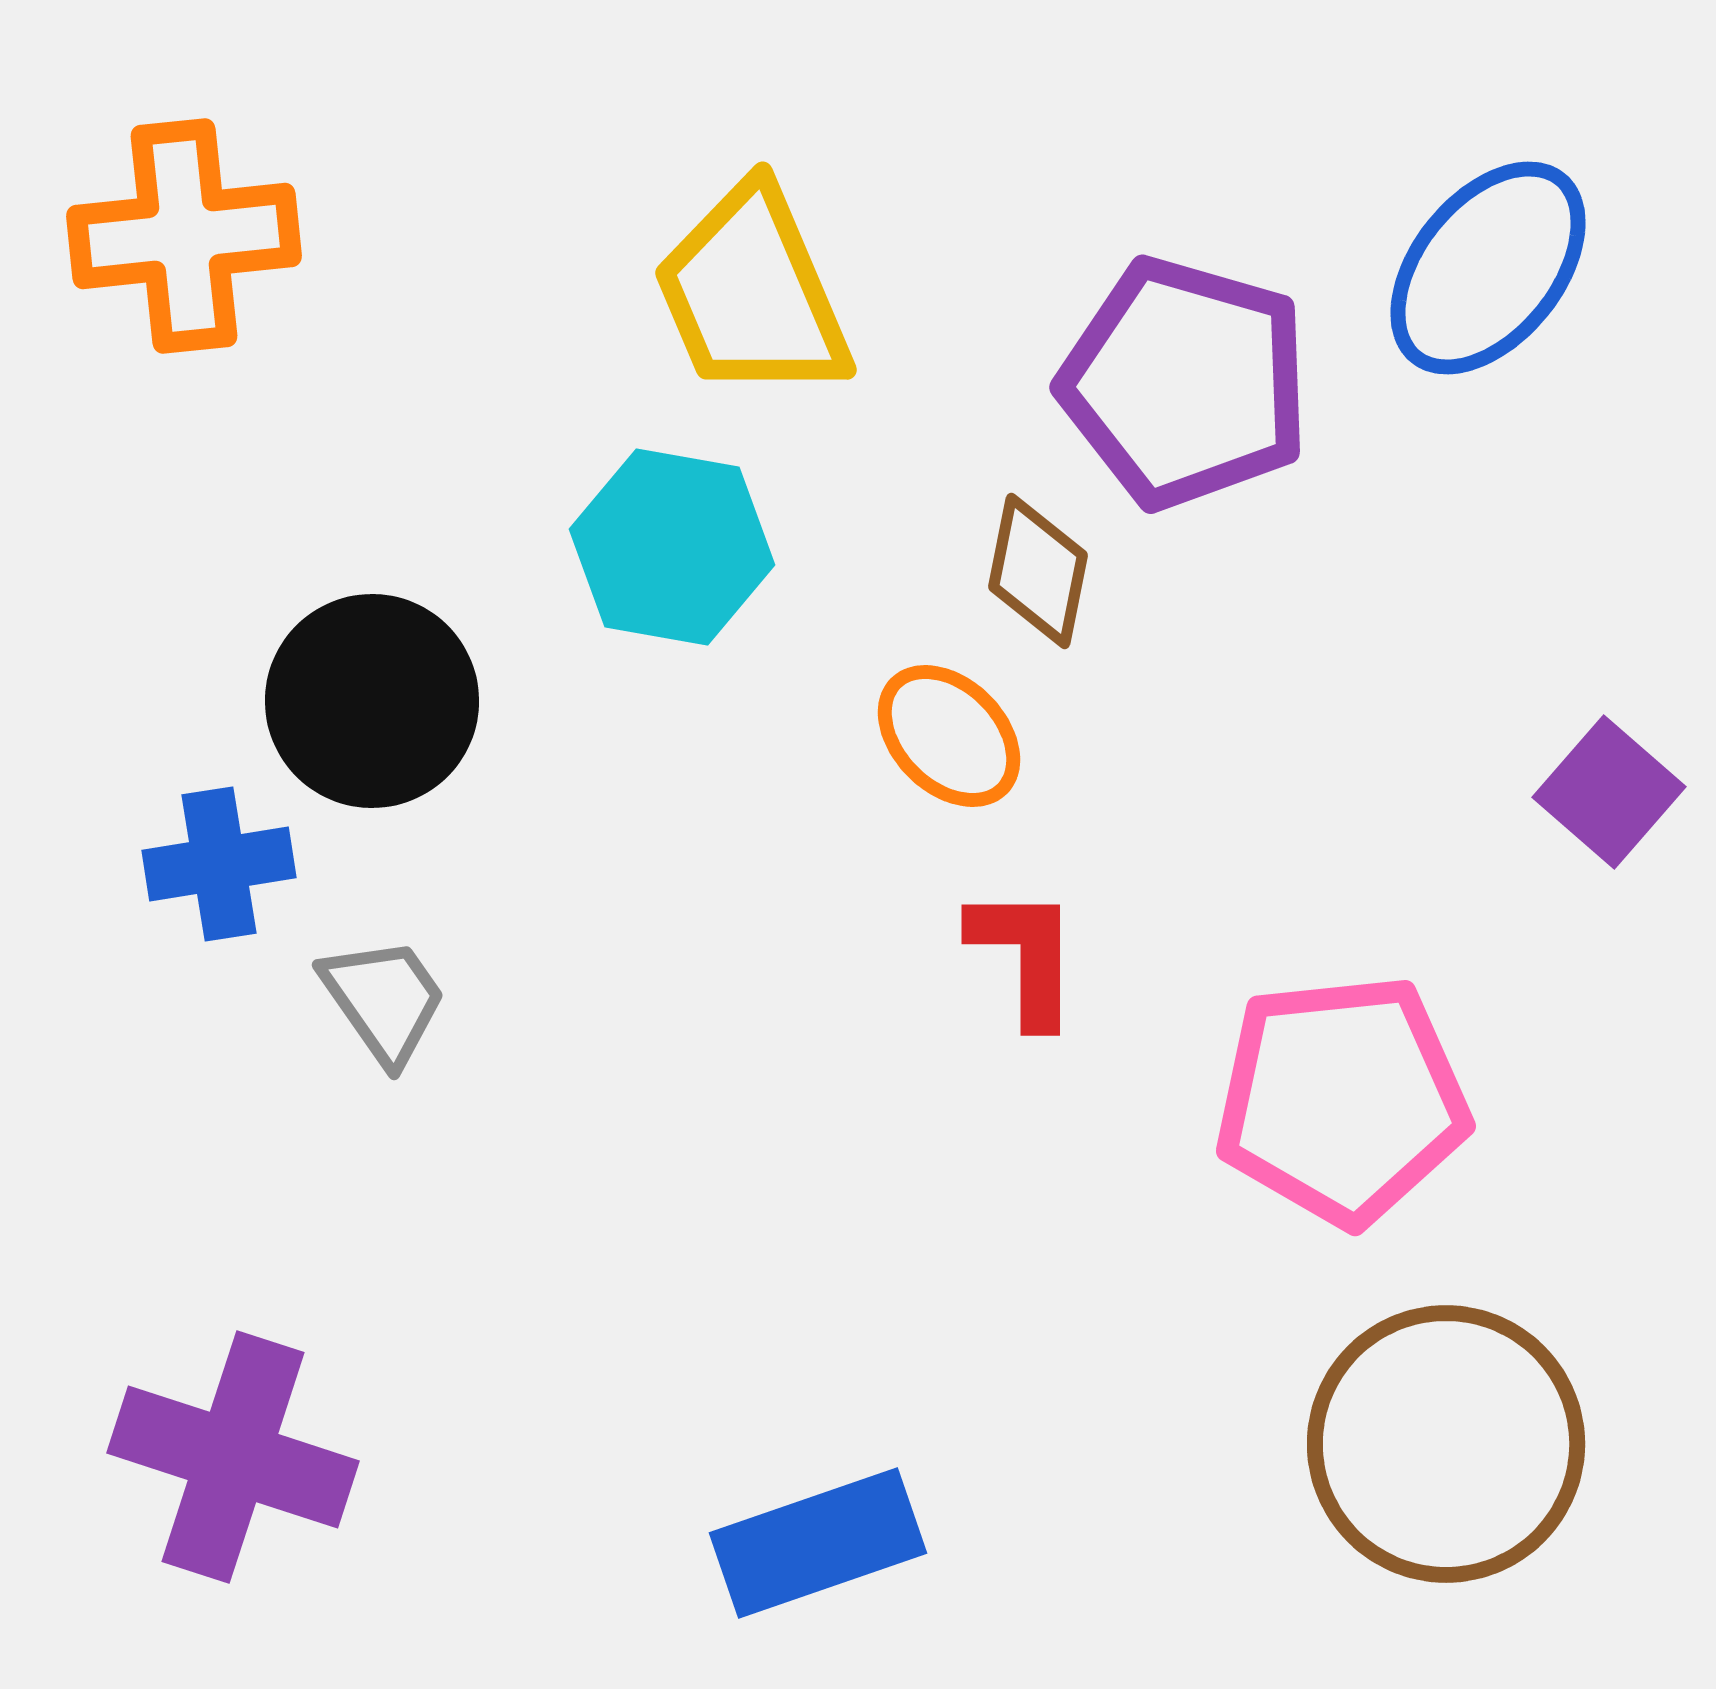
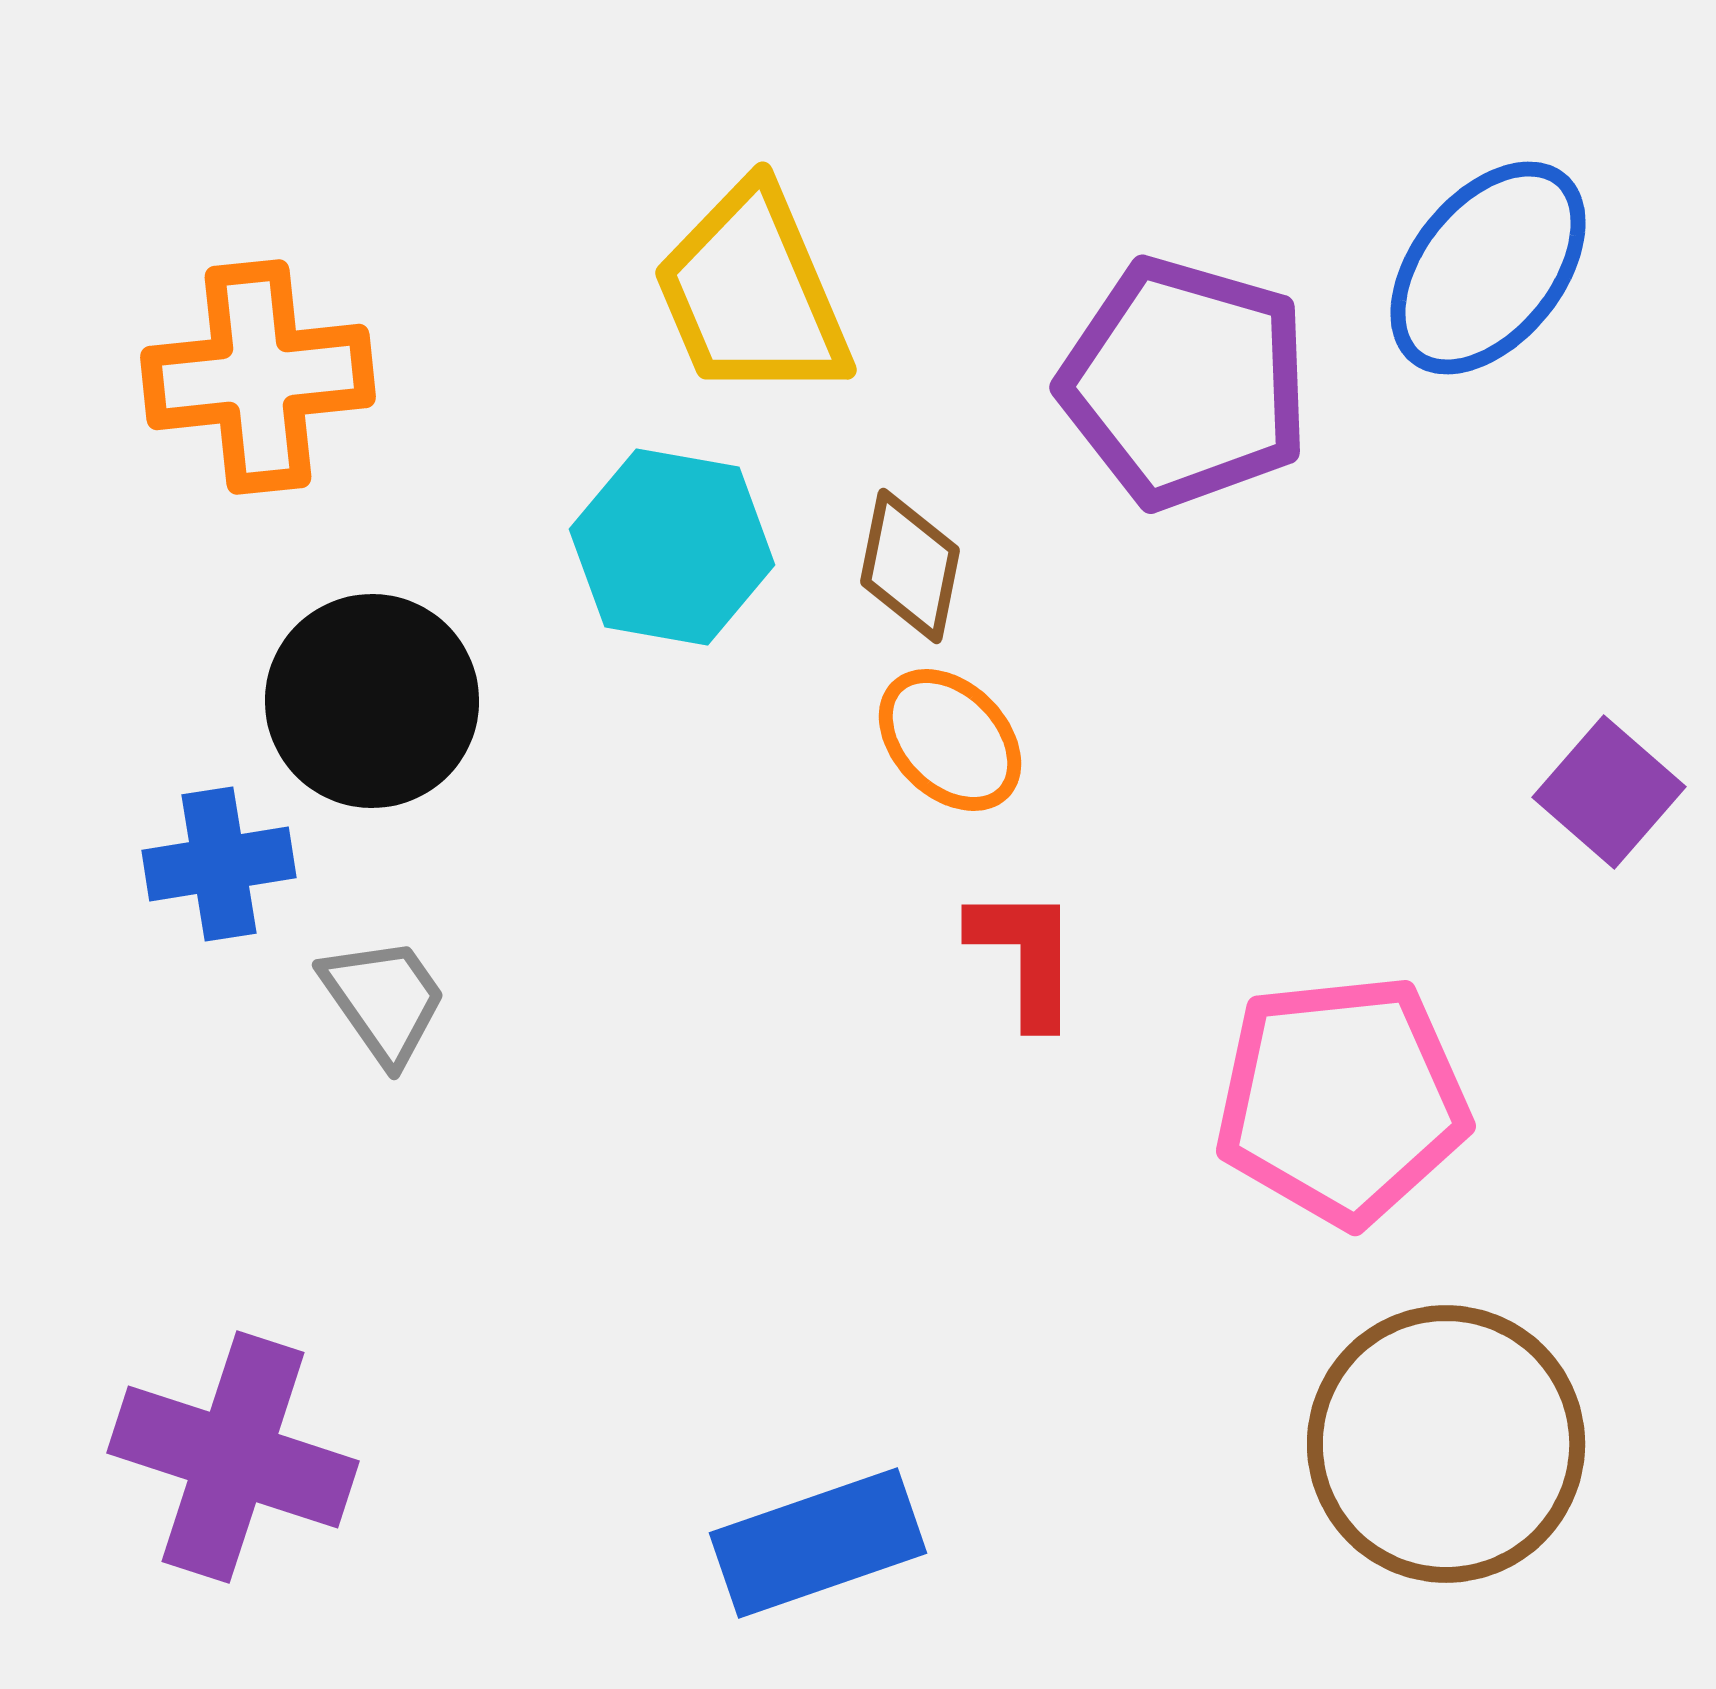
orange cross: moved 74 px right, 141 px down
brown diamond: moved 128 px left, 5 px up
orange ellipse: moved 1 px right, 4 px down
